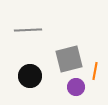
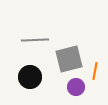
gray line: moved 7 px right, 10 px down
black circle: moved 1 px down
